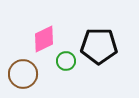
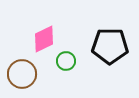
black pentagon: moved 11 px right
brown circle: moved 1 px left
